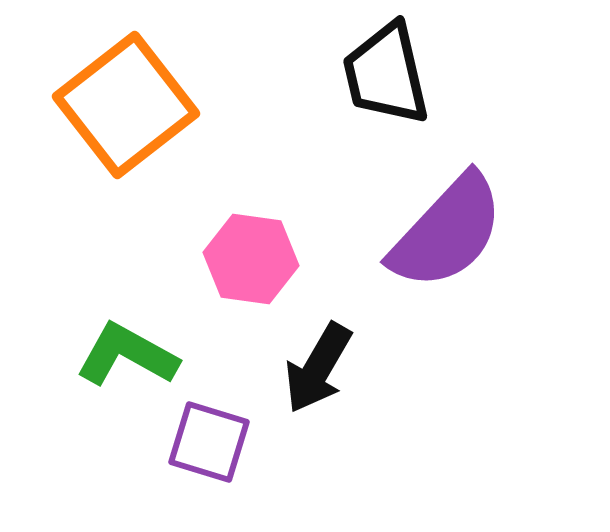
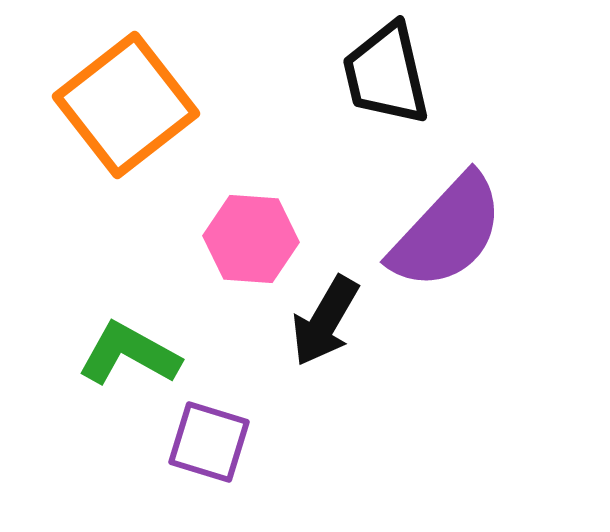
pink hexagon: moved 20 px up; rotated 4 degrees counterclockwise
green L-shape: moved 2 px right, 1 px up
black arrow: moved 7 px right, 47 px up
